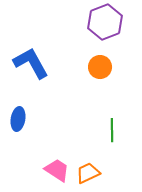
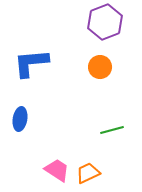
blue L-shape: rotated 66 degrees counterclockwise
blue ellipse: moved 2 px right
green line: rotated 75 degrees clockwise
